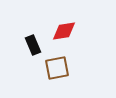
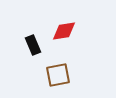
brown square: moved 1 px right, 7 px down
